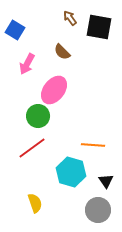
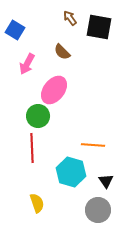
red line: rotated 56 degrees counterclockwise
yellow semicircle: moved 2 px right
